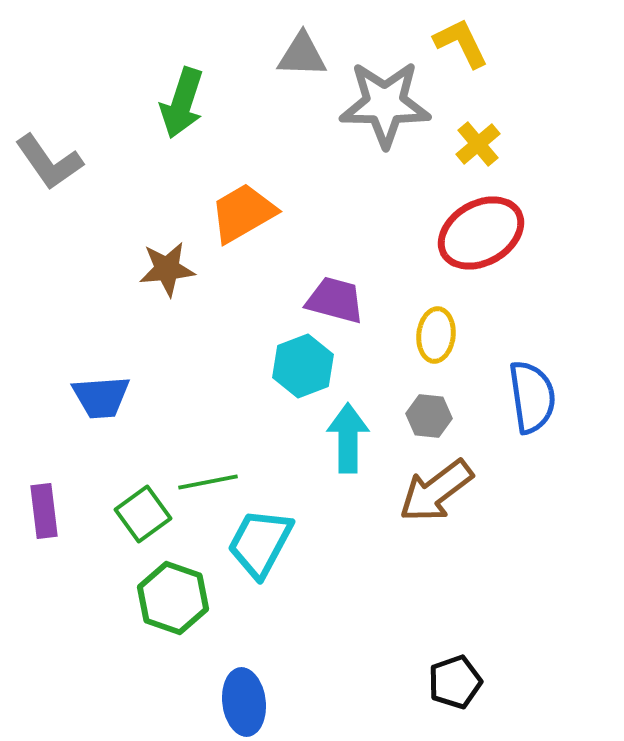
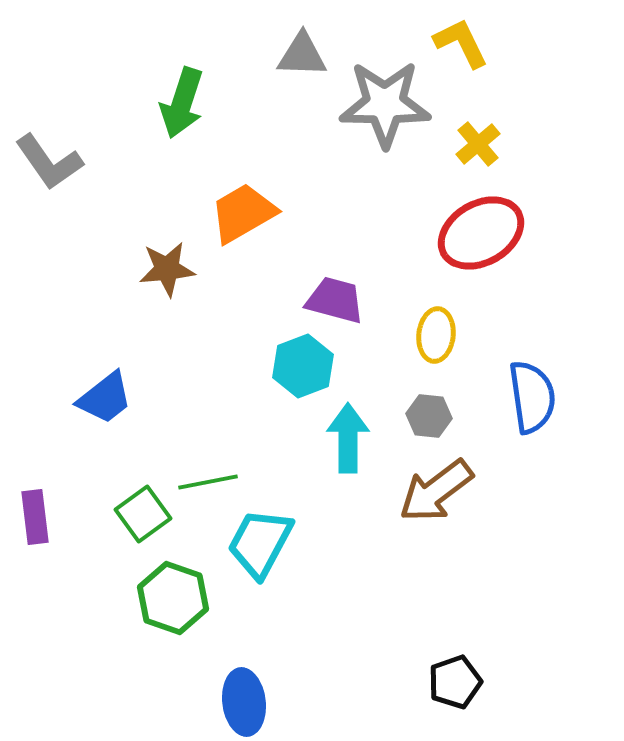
blue trapezoid: moved 4 px right, 1 px down; rotated 34 degrees counterclockwise
purple rectangle: moved 9 px left, 6 px down
